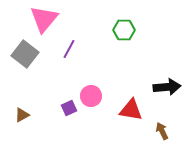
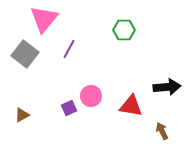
red triangle: moved 4 px up
